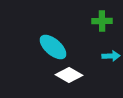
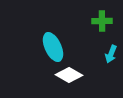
cyan ellipse: rotated 24 degrees clockwise
cyan arrow: moved 2 px up; rotated 114 degrees clockwise
